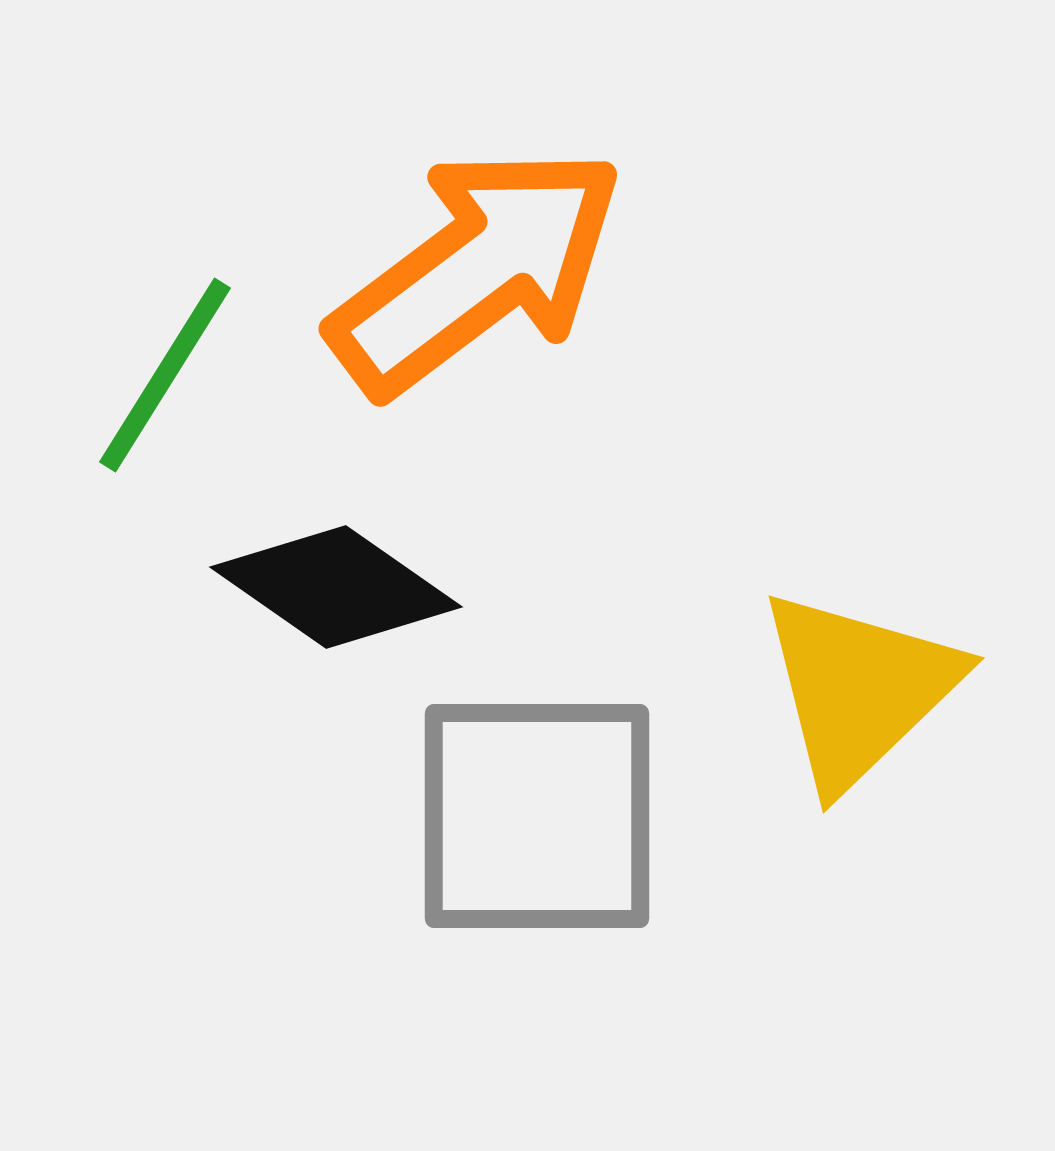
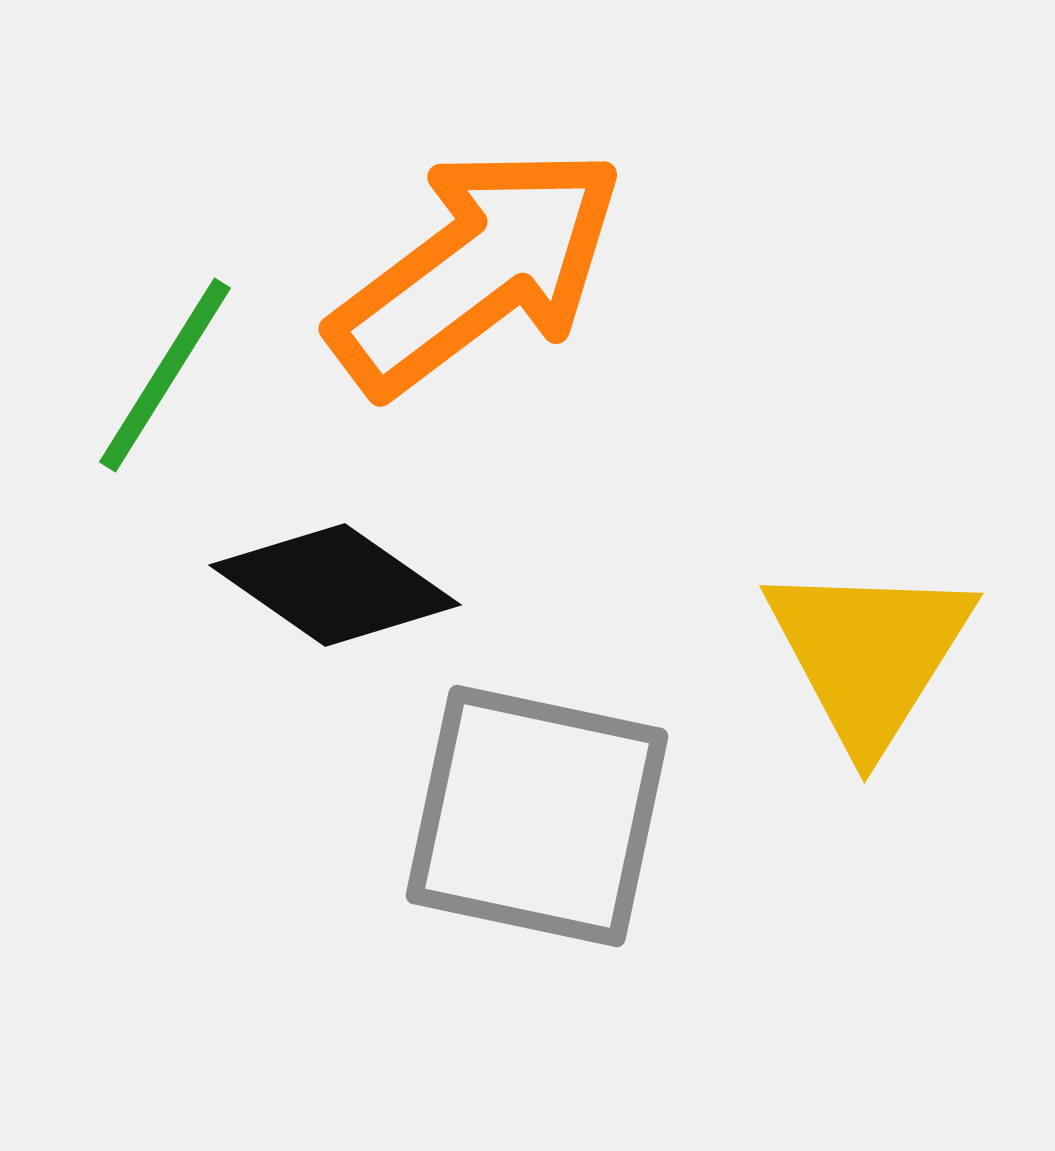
black diamond: moved 1 px left, 2 px up
yellow triangle: moved 10 px right, 35 px up; rotated 14 degrees counterclockwise
gray square: rotated 12 degrees clockwise
